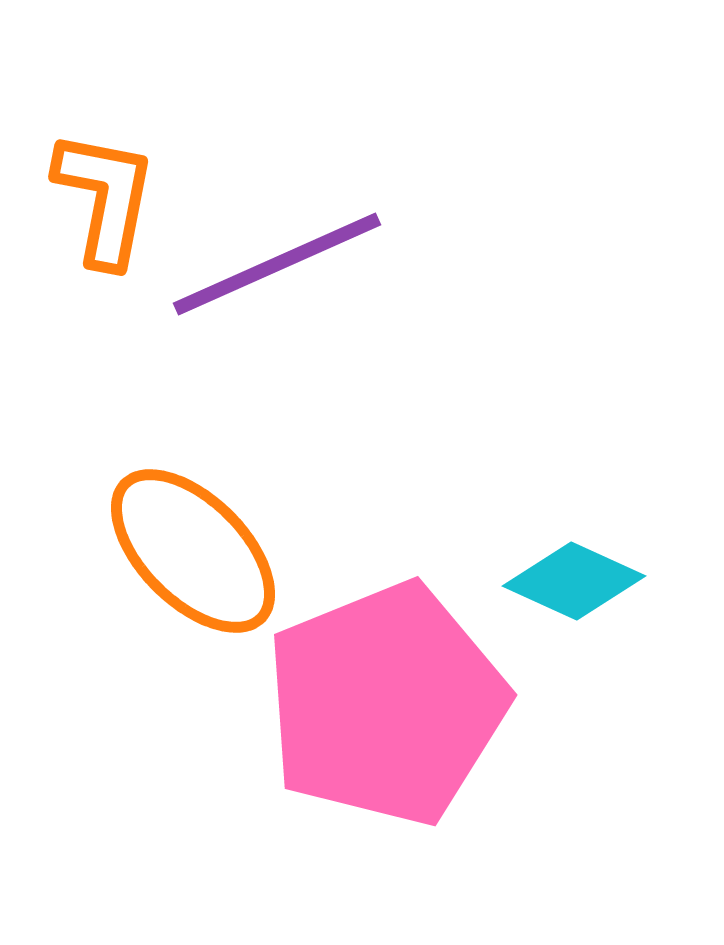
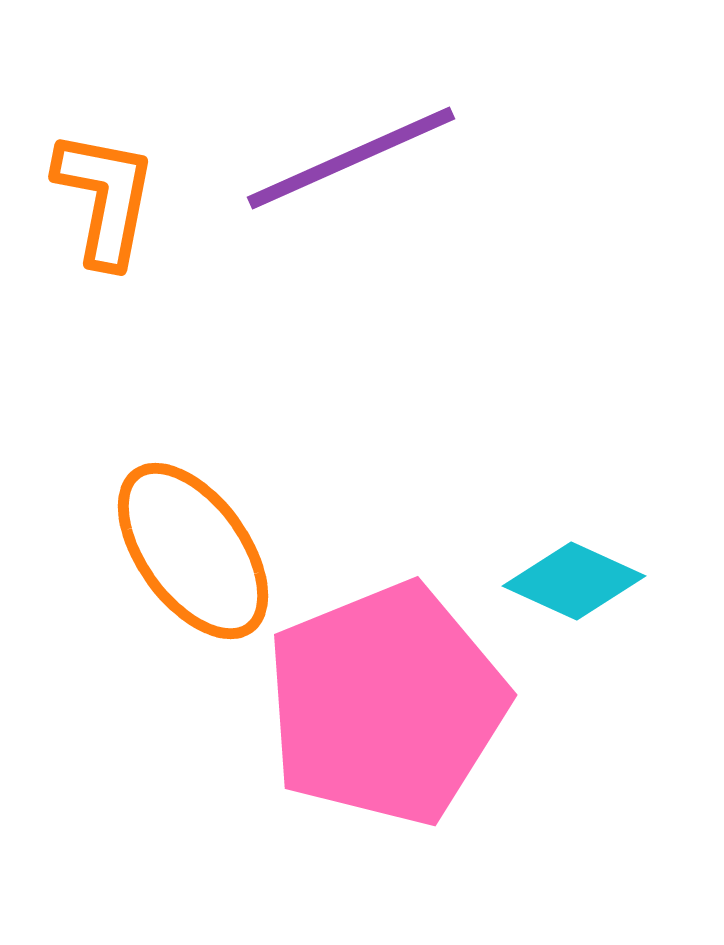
purple line: moved 74 px right, 106 px up
orange ellipse: rotated 9 degrees clockwise
